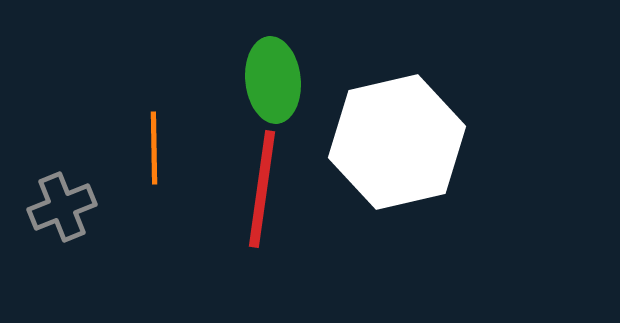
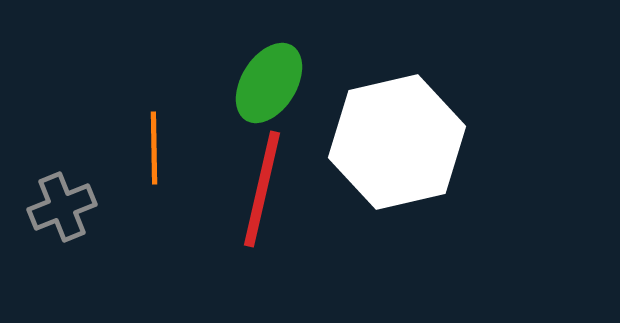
green ellipse: moved 4 px left, 3 px down; rotated 38 degrees clockwise
red line: rotated 5 degrees clockwise
